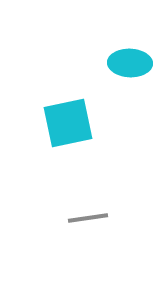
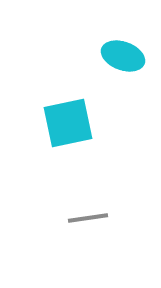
cyan ellipse: moved 7 px left, 7 px up; rotated 18 degrees clockwise
